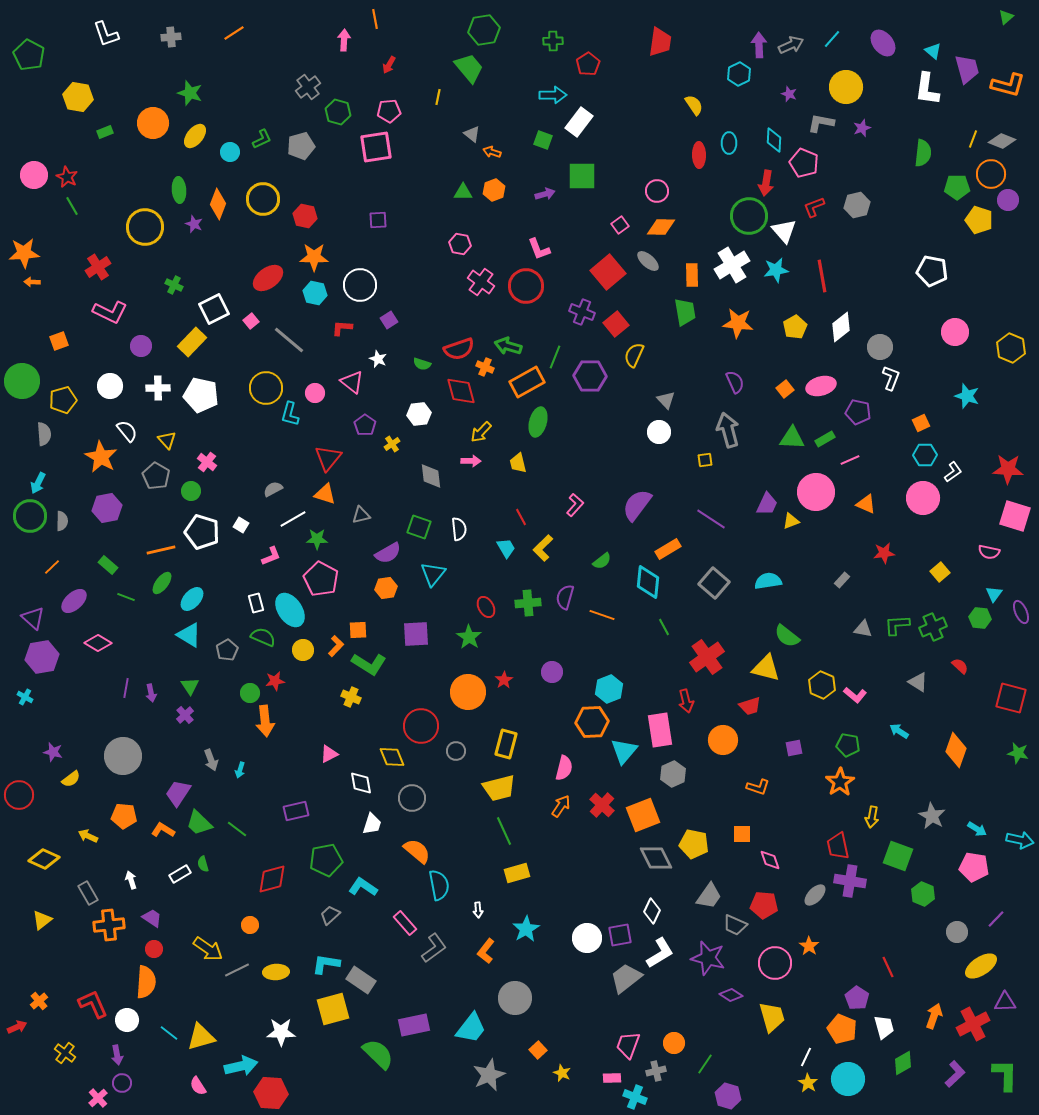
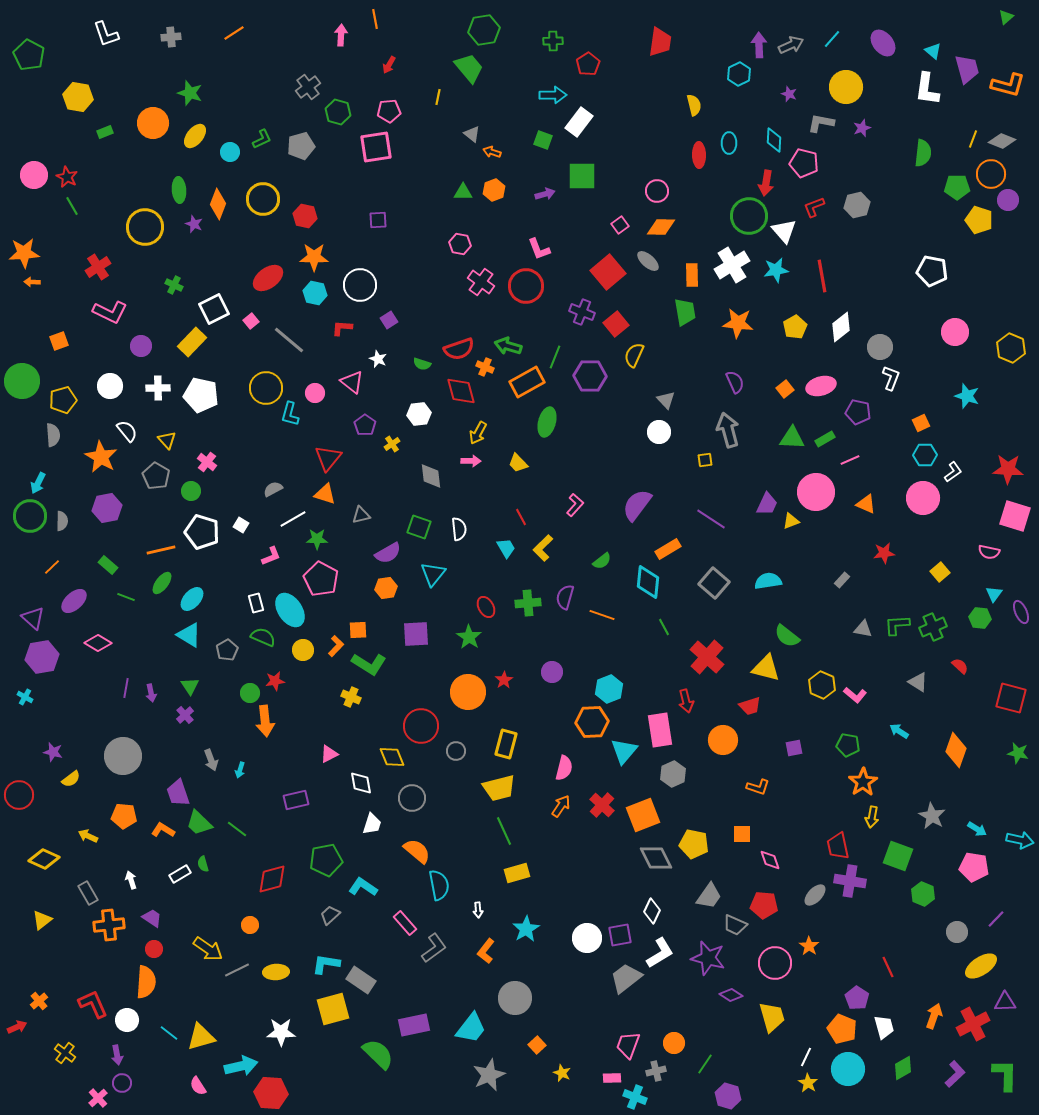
pink arrow at (344, 40): moved 3 px left, 5 px up
yellow semicircle at (694, 105): rotated 20 degrees clockwise
pink pentagon at (804, 163): rotated 8 degrees counterclockwise
green ellipse at (538, 422): moved 9 px right
yellow arrow at (481, 432): moved 3 px left, 1 px down; rotated 15 degrees counterclockwise
gray semicircle at (44, 434): moved 9 px right, 1 px down
yellow trapezoid at (518, 463): rotated 30 degrees counterclockwise
red cross at (707, 657): rotated 12 degrees counterclockwise
orange star at (840, 782): moved 23 px right
purple trapezoid at (178, 793): rotated 52 degrees counterclockwise
purple rectangle at (296, 811): moved 11 px up
orange square at (538, 1050): moved 1 px left, 5 px up
green diamond at (903, 1063): moved 5 px down
cyan circle at (848, 1079): moved 10 px up
